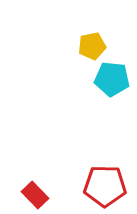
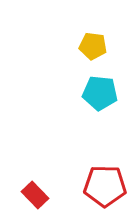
yellow pentagon: moved 1 px right; rotated 20 degrees clockwise
cyan pentagon: moved 12 px left, 14 px down
